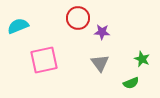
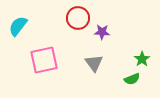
cyan semicircle: rotated 30 degrees counterclockwise
green star: rotated 14 degrees clockwise
gray triangle: moved 6 px left
green semicircle: moved 1 px right, 4 px up
